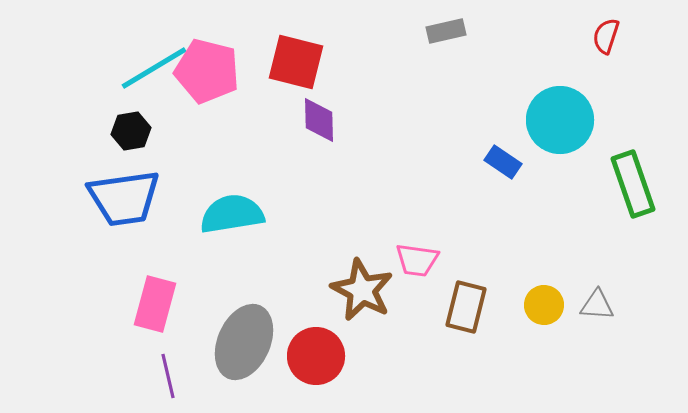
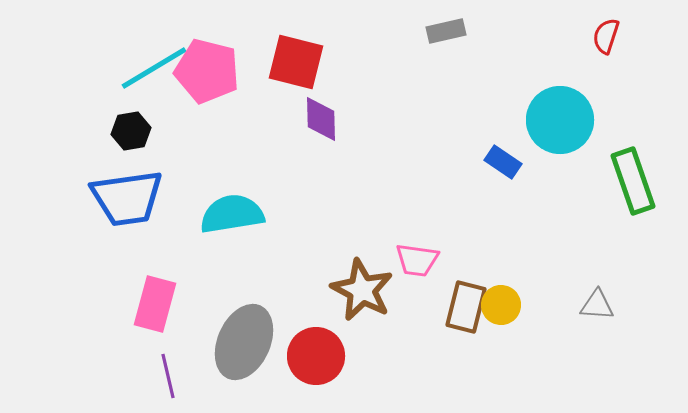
purple diamond: moved 2 px right, 1 px up
green rectangle: moved 3 px up
blue trapezoid: moved 3 px right
yellow circle: moved 43 px left
